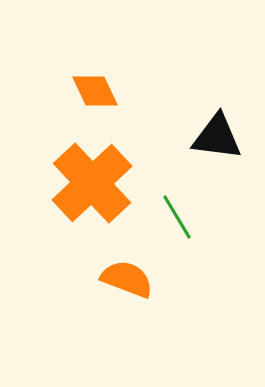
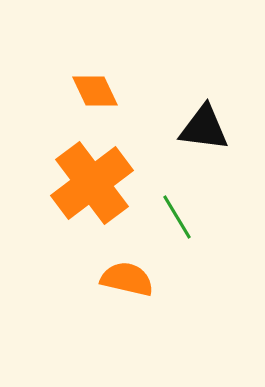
black triangle: moved 13 px left, 9 px up
orange cross: rotated 6 degrees clockwise
orange semicircle: rotated 8 degrees counterclockwise
